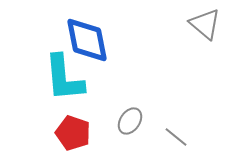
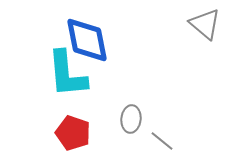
cyan L-shape: moved 3 px right, 4 px up
gray ellipse: moved 1 px right, 2 px up; rotated 28 degrees counterclockwise
gray line: moved 14 px left, 4 px down
